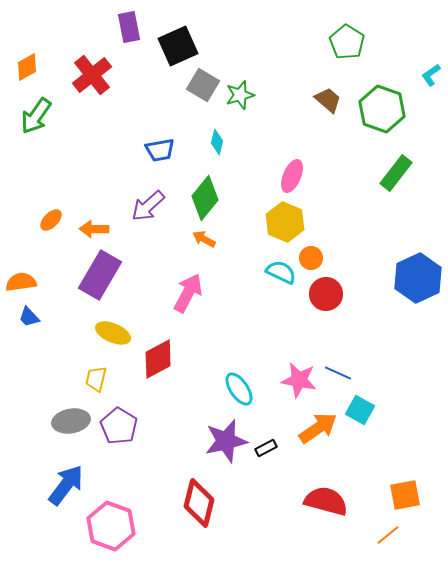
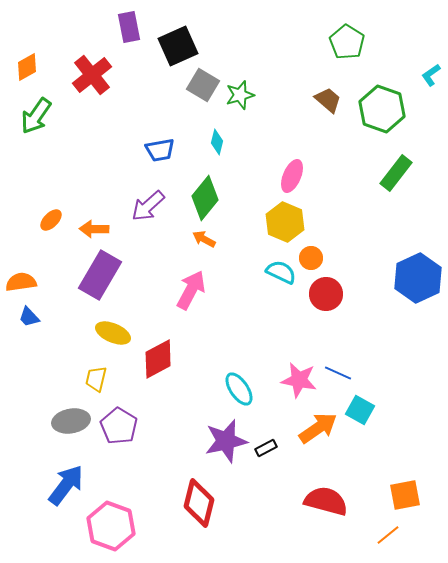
pink arrow at (188, 293): moved 3 px right, 3 px up
